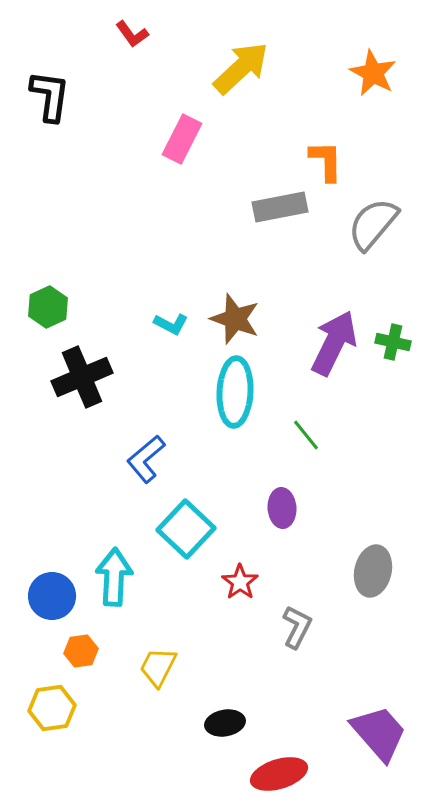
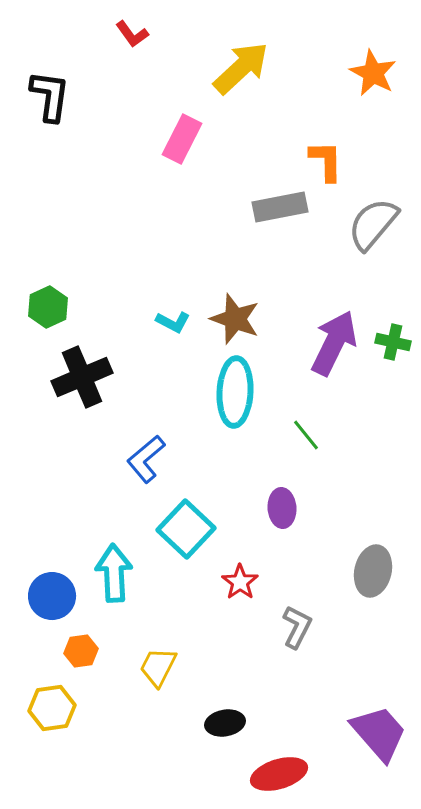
cyan L-shape: moved 2 px right, 2 px up
cyan arrow: moved 4 px up; rotated 6 degrees counterclockwise
